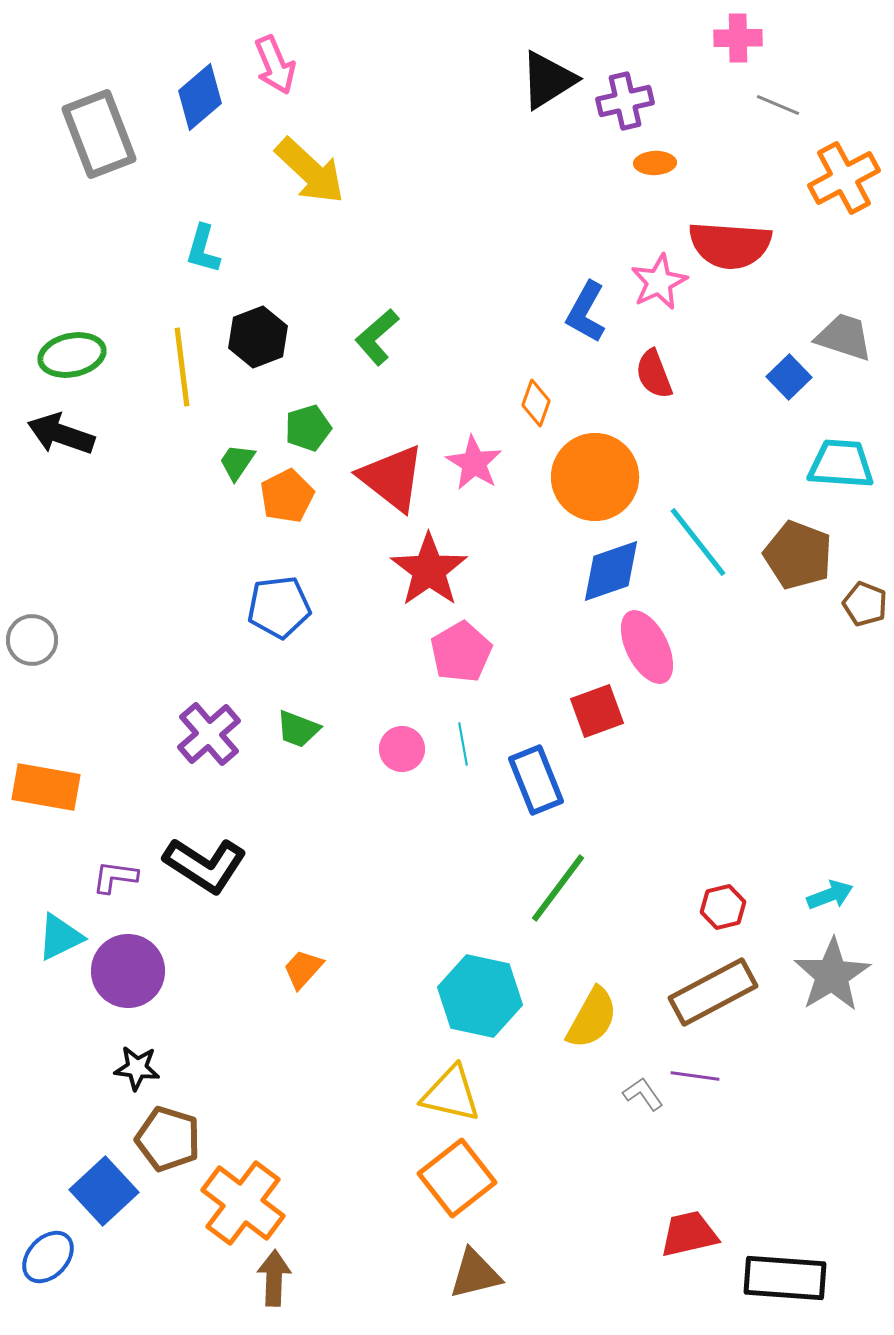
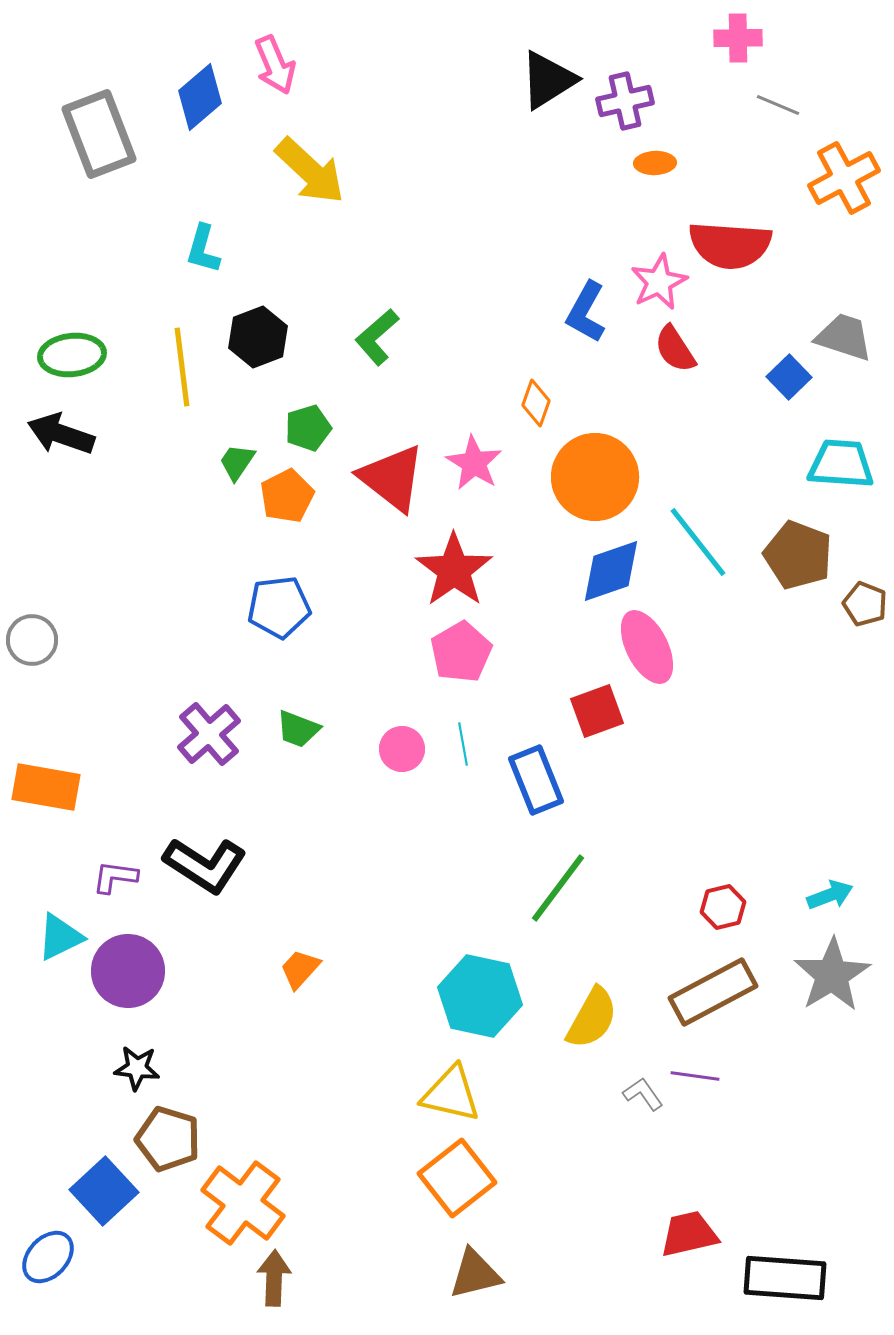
green ellipse at (72, 355): rotated 6 degrees clockwise
red semicircle at (654, 374): moved 21 px right, 25 px up; rotated 12 degrees counterclockwise
red star at (429, 570): moved 25 px right
orange trapezoid at (303, 969): moved 3 px left
